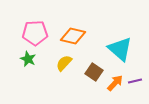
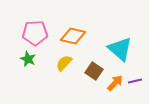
brown square: moved 1 px up
